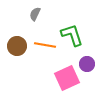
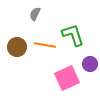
green L-shape: moved 1 px right
brown circle: moved 1 px down
purple circle: moved 3 px right
